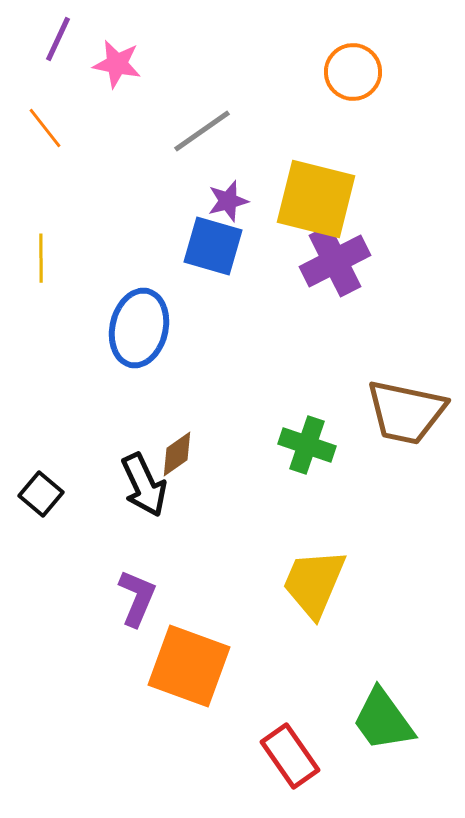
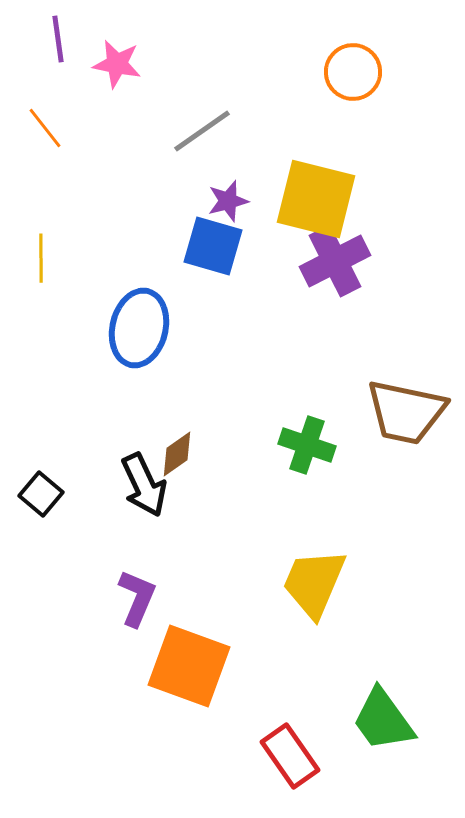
purple line: rotated 33 degrees counterclockwise
